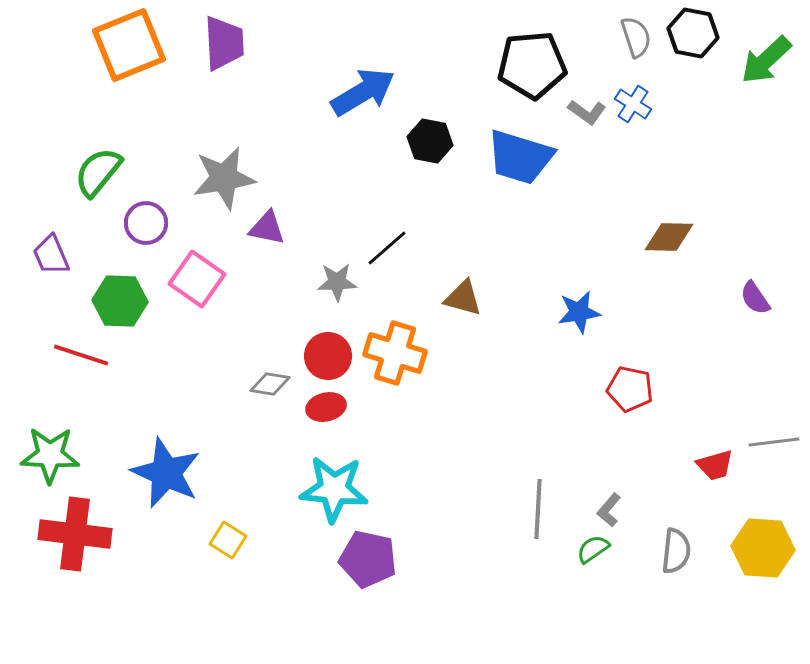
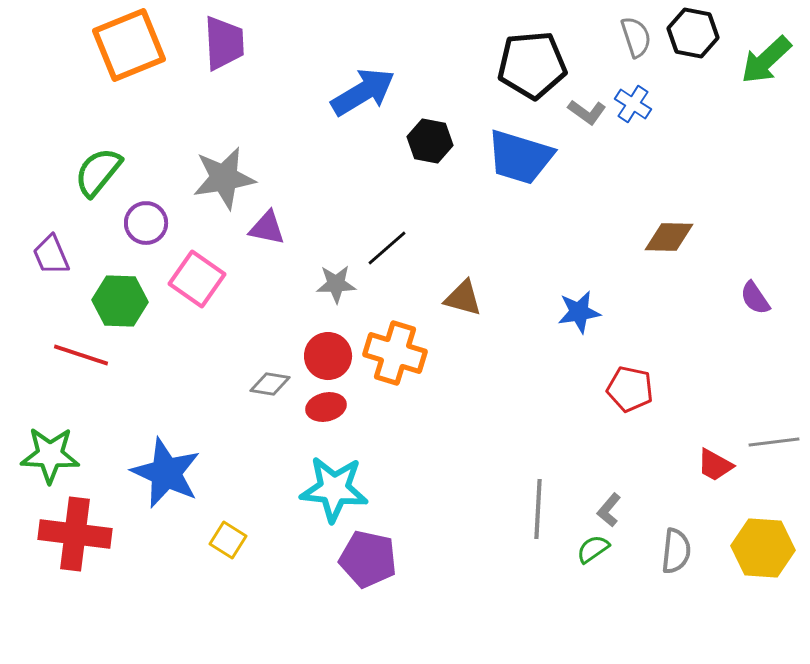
gray star at (337, 282): moved 1 px left, 2 px down
red trapezoid at (715, 465): rotated 45 degrees clockwise
